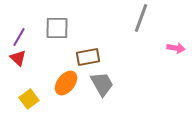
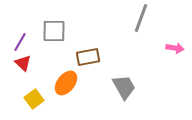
gray square: moved 3 px left, 3 px down
purple line: moved 1 px right, 5 px down
pink arrow: moved 1 px left
red triangle: moved 5 px right, 5 px down
gray trapezoid: moved 22 px right, 3 px down
yellow square: moved 5 px right
